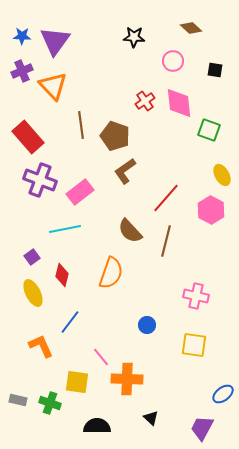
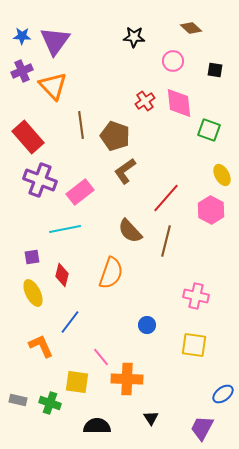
purple square at (32, 257): rotated 28 degrees clockwise
black triangle at (151, 418): rotated 14 degrees clockwise
